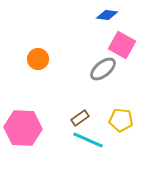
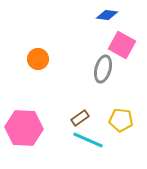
gray ellipse: rotated 36 degrees counterclockwise
pink hexagon: moved 1 px right
